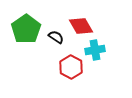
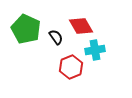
green pentagon: rotated 12 degrees counterclockwise
black semicircle: rotated 21 degrees clockwise
red hexagon: rotated 10 degrees clockwise
